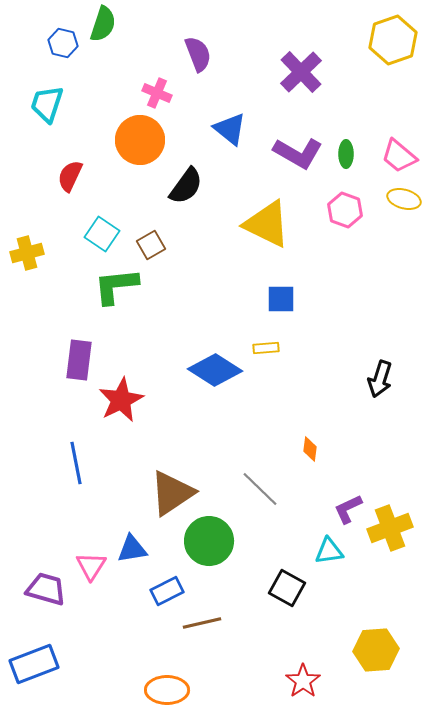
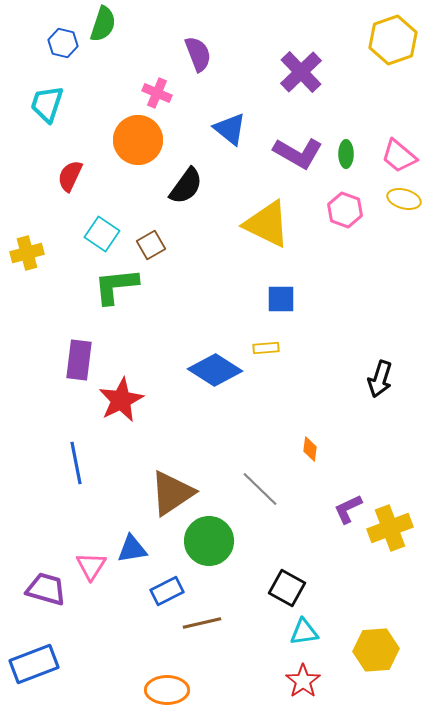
orange circle at (140, 140): moved 2 px left
cyan triangle at (329, 551): moved 25 px left, 81 px down
